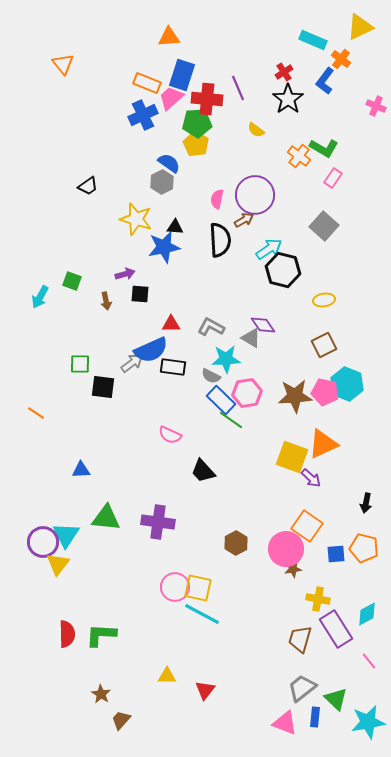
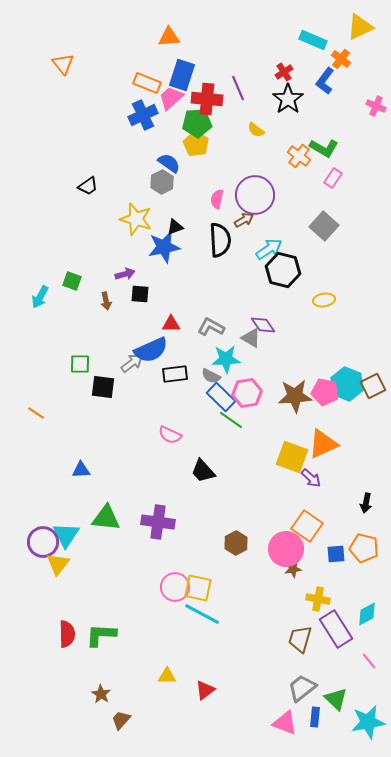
black triangle at (175, 227): rotated 24 degrees counterclockwise
brown square at (324, 345): moved 49 px right, 41 px down
black rectangle at (173, 367): moved 2 px right, 7 px down; rotated 15 degrees counterclockwise
blue rectangle at (221, 400): moved 3 px up
red triangle at (205, 690): rotated 15 degrees clockwise
